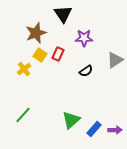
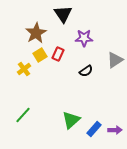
brown star: rotated 10 degrees counterclockwise
yellow square: rotated 24 degrees clockwise
